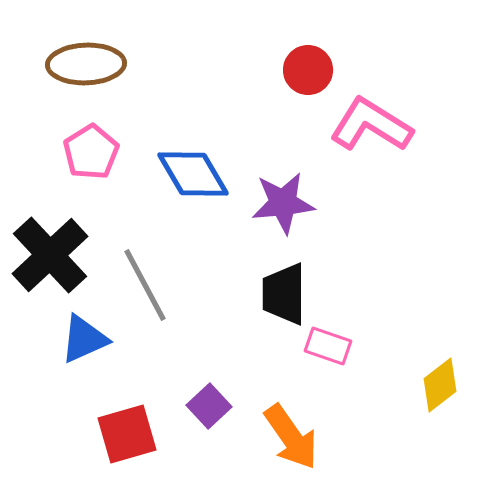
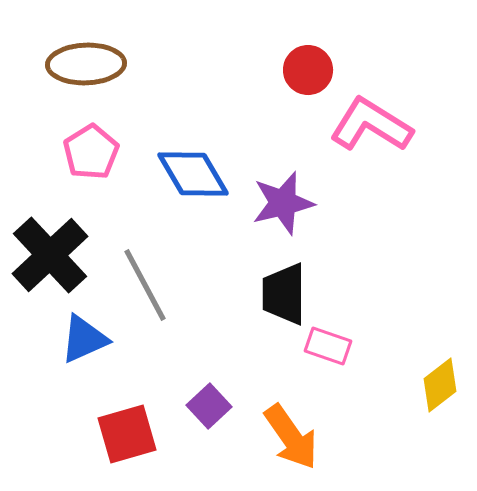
purple star: rotated 8 degrees counterclockwise
